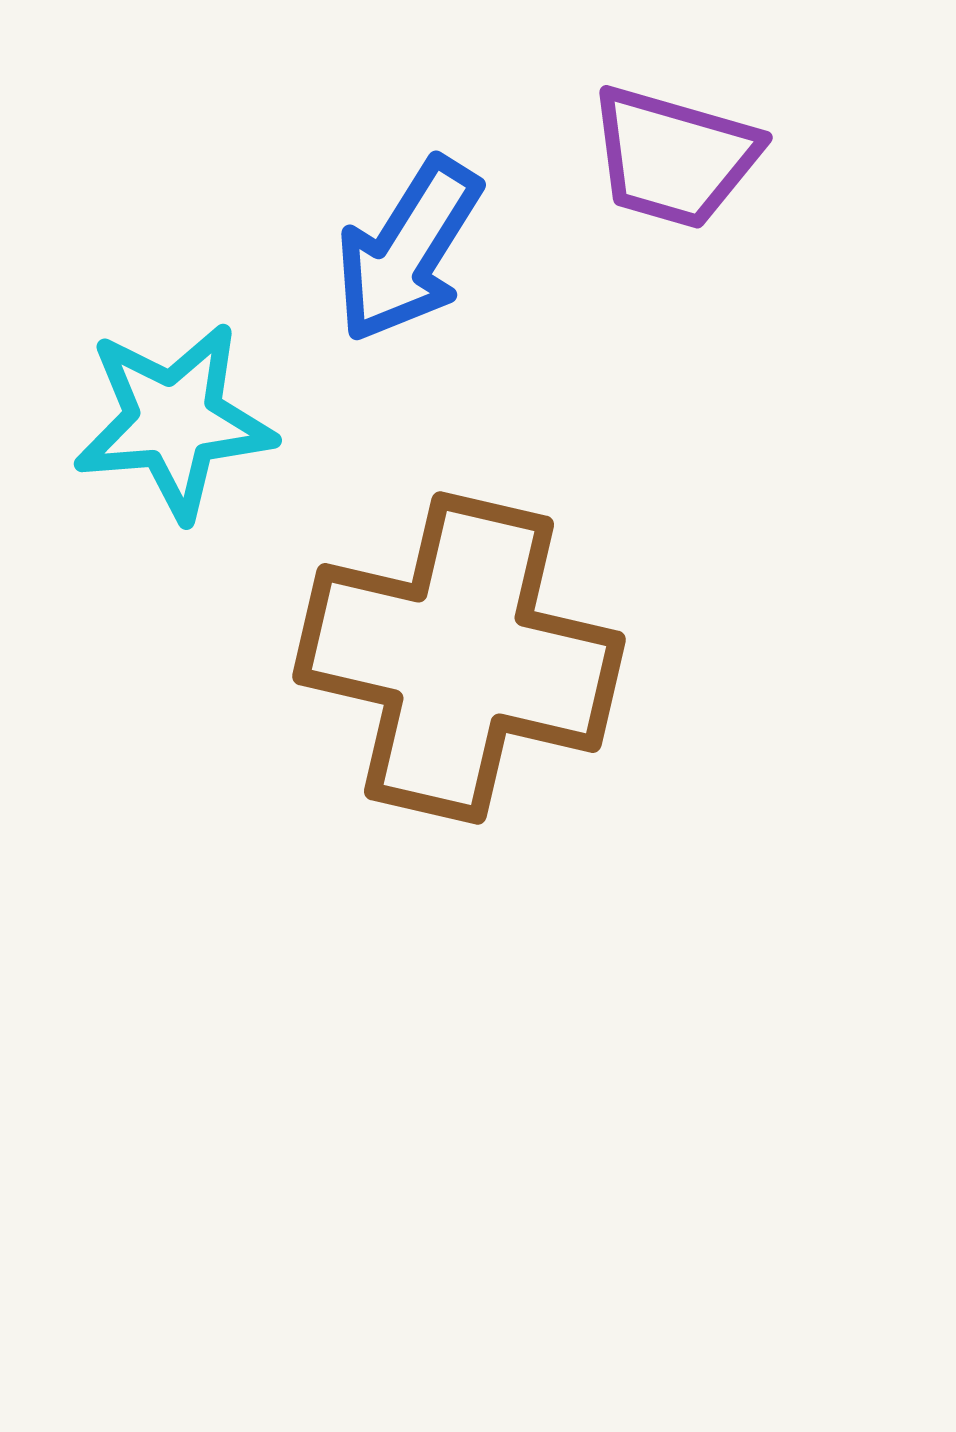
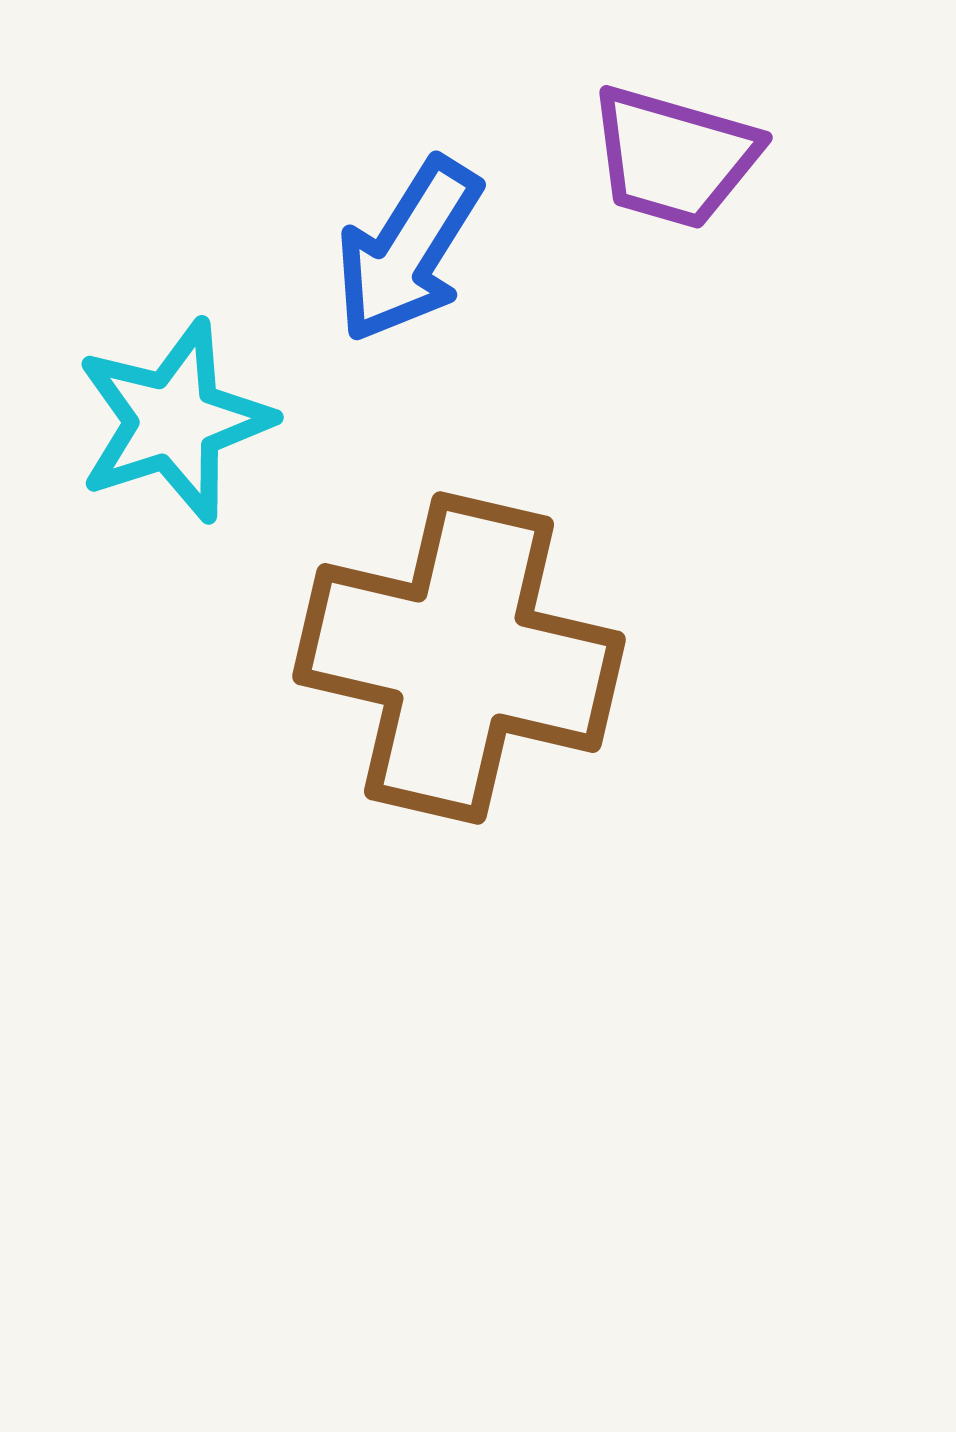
cyan star: rotated 13 degrees counterclockwise
